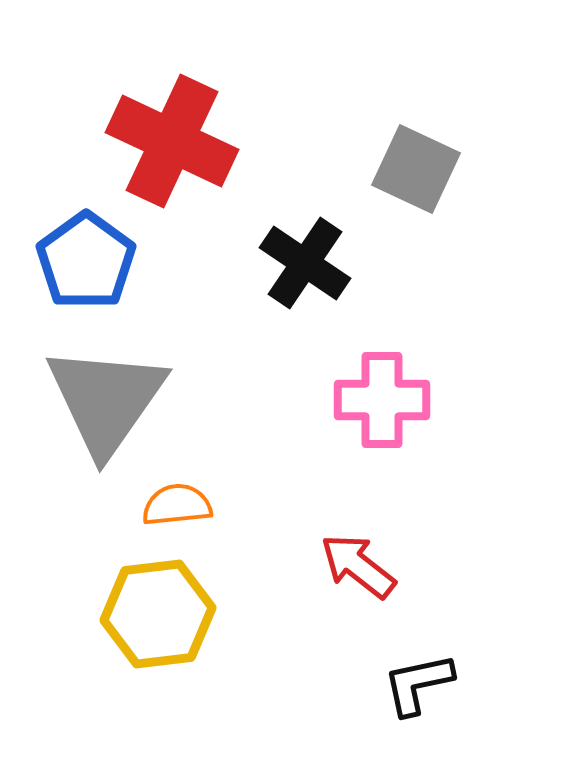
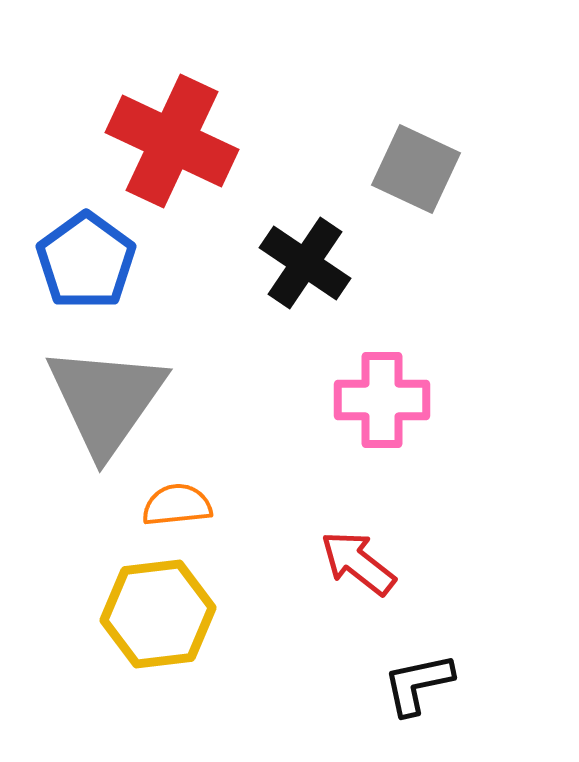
red arrow: moved 3 px up
